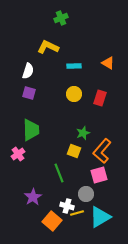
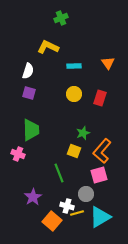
orange triangle: rotated 24 degrees clockwise
pink cross: rotated 32 degrees counterclockwise
